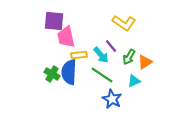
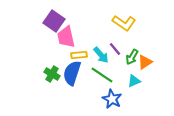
purple square: rotated 30 degrees clockwise
purple line: moved 4 px right, 3 px down
green arrow: moved 3 px right
blue semicircle: moved 3 px right, 1 px down; rotated 15 degrees clockwise
